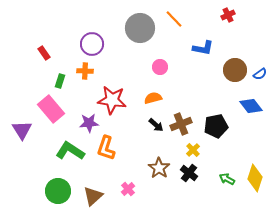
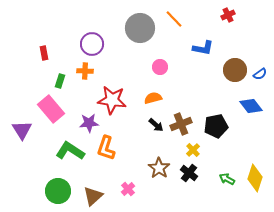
red rectangle: rotated 24 degrees clockwise
